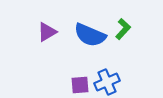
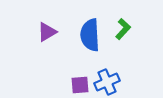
blue semicircle: rotated 64 degrees clockwise
